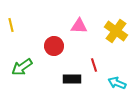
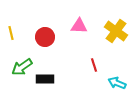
yellow line: moved 8 px down
red circle: moved 9 px left, 9 px up
black rectangle: moved 27 px left
